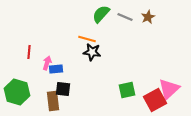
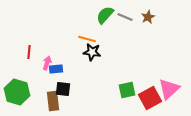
green semicircle: moved 4 px right, 1 px down
red square: moved 5 px left, 2 px up
